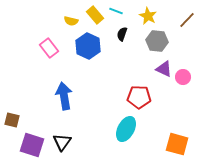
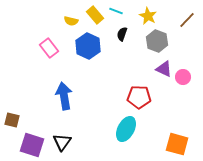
gray hexagon: rotated 15 degrees clockwise
